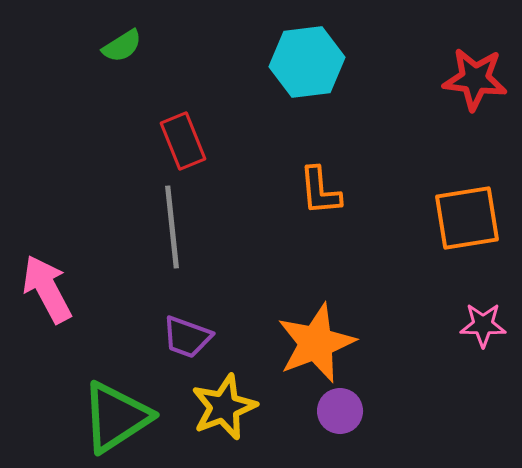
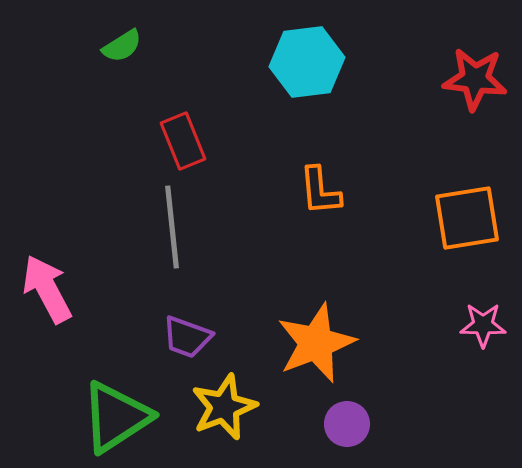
purple circle: moved 7 px right, 13 px down
